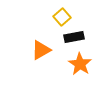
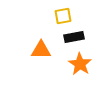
yellow square: moved 1 px right, 1 px up; rotated 30 degrees clockwise
orange triangle: rotated 30 degrees clockwise
